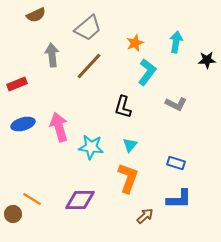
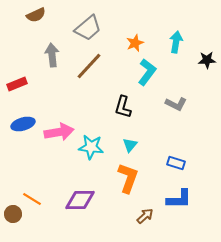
pink arrow: moved 5 px down; rotated 96 degrees clockwise
